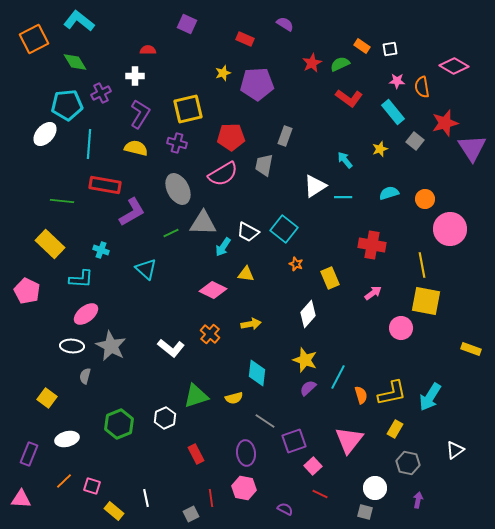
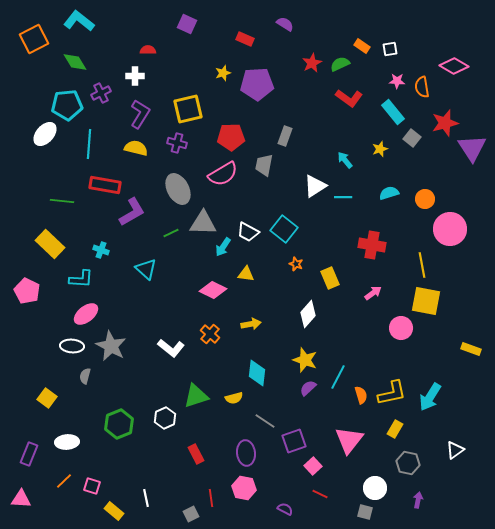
gray square at (415, 141): moved 3 px left, 3 px up
white ellipse at (67, 439): moved 3 px down; rotated 10 degrees clockwise
